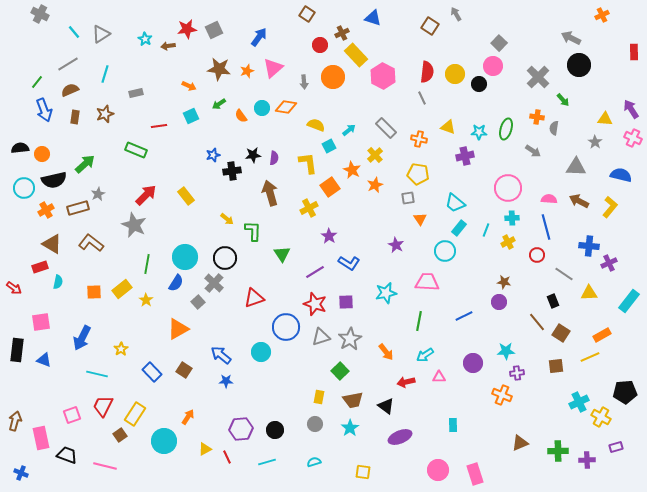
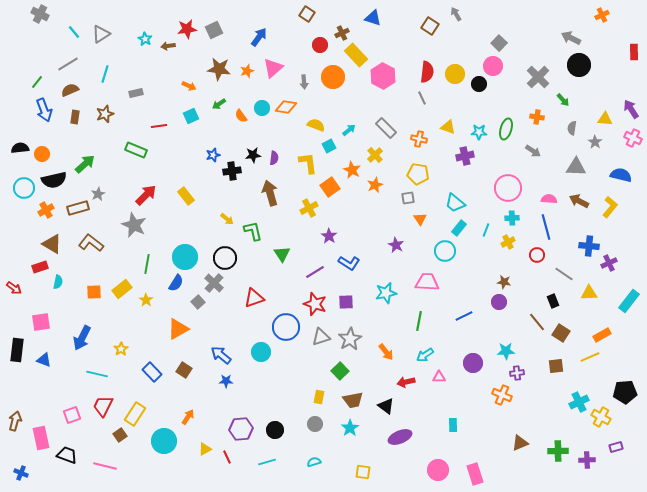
gray semicircle at (554, 128): moved 18 px right
green L-shape at (253, 231): rotated 15 degrees counterclockwise
